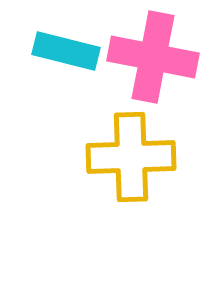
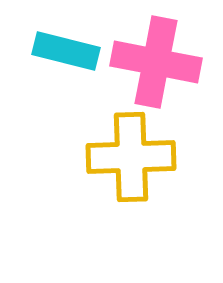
pink cross: moved 3 px right, 5 px down
